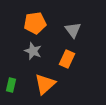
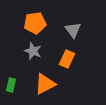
orange triangle: rotated 15 degrees clockwise
